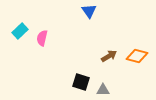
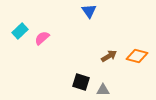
pink semicircle: rotated 35 degrees clockwise
